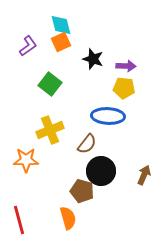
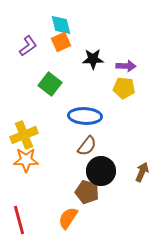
black star: rotated 20 degrees counterclockwise
blue ellipse: moved 23 px left
yellow cross: moved 26 px left, 5 px down
brown semicircle: moved 2 px down
brown arrow: moved 2 px left, 3 px up
brown pentagon: moved 5 px right, 1 px down
orange semicircle: rotated 130 degrees counterclockwise
